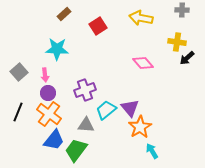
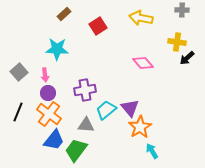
purple cross: rotated 10 degrees clockwise
